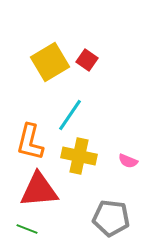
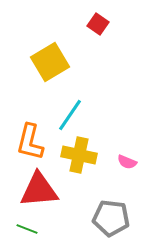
red square: moved 11 px right, 36 px up
yellow cross: moved 1 px up
pink semicircle: moved 1 px left, 1 px down
